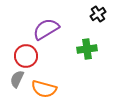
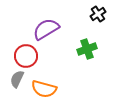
green cross: rotated 12 degrees counterclockwise
